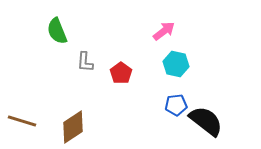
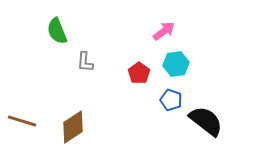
cyan hexagon: rotated 20 degrees counterclockwise
red pentagon: moved 18 px right
blue pentagon: moved 5 px left, 5 px up; rotated 25 degrees clockwise
